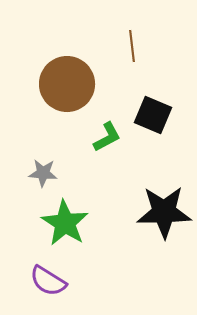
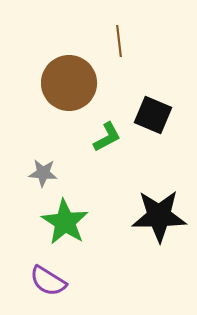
brown line: moved 13 px left, 5 px up
brown circle: moved 2 px right, 1 px up
black star: moved 5 px left, 4 px down
green star: moved 1 px up
